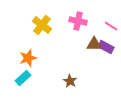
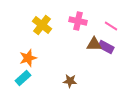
brown star: rotated 24 degrees counterclockwise
